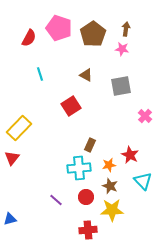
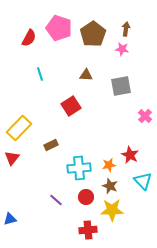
brown triangle: rotated 24 degrees counterclockwise
brown rectangle: moved 39 px left; rotated 40 degrees clockwise
